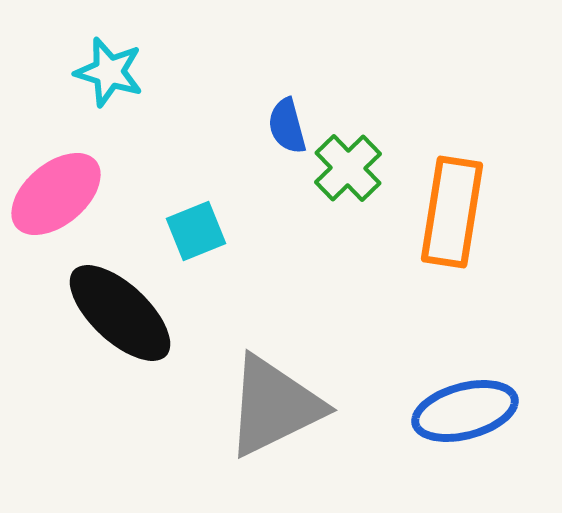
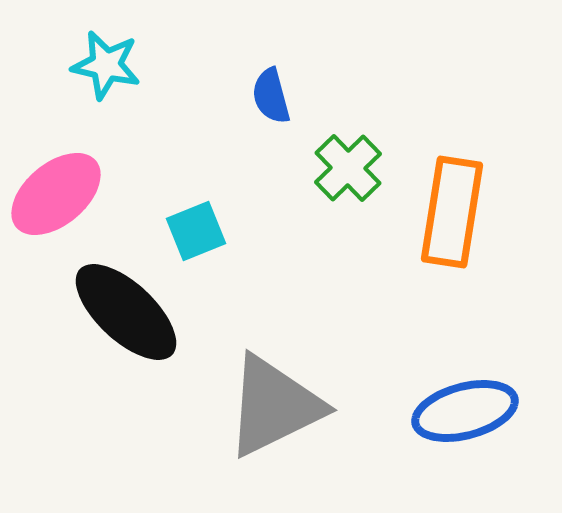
cyan star: moved 3 px left, 7 px up; rotated 4 degrees counterclockwise
blue semicircle: moved 16 px left, 30 px up
black ellipse: moved 6 px right, 1 px up
